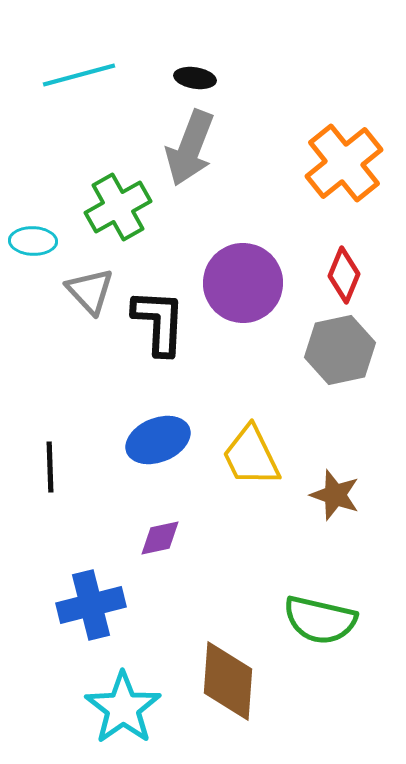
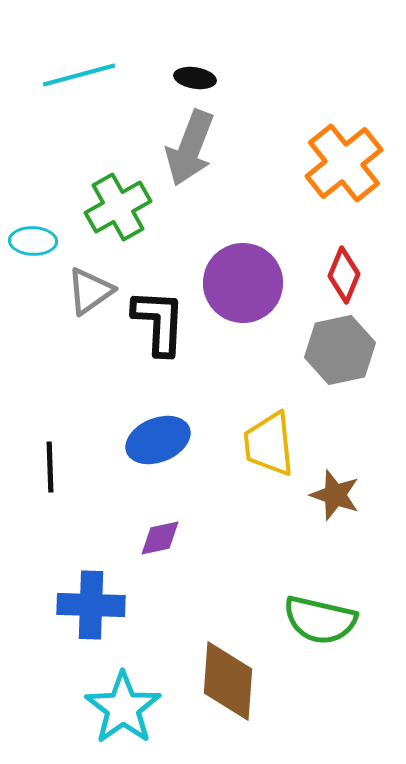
gray triangle: rotated 38 degrees clockwise
yellow trapezoid: moved 18 px right, 12 px up; rotated 20 degrees clockwise
blue cross: rotated 16 degrees clockwise
